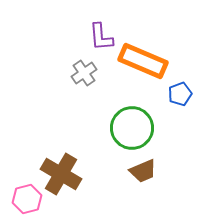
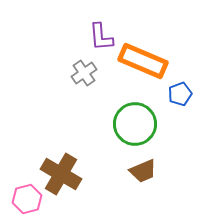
green circle: moved 3 px right, 4 px up
